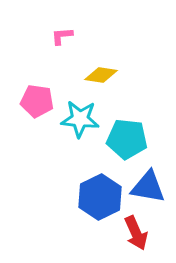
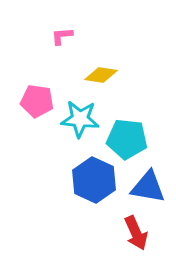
blue hexagon: moved 6 px left, 17 px up; rotated 9 degrees counterclockwise
